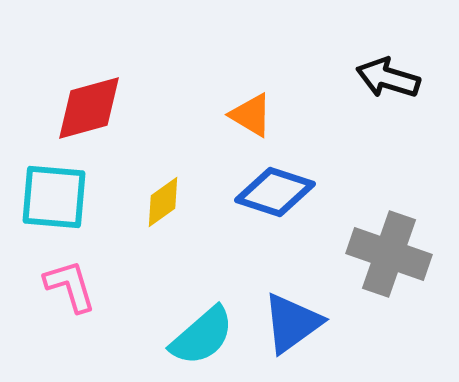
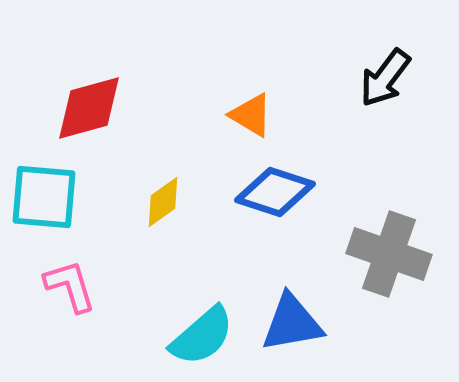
black arrow: moved 3 px left; rotated 70 degrees counterclockwise
cyan square: moved 10 px left
blue triangle: rotated 26 degrees clockwise
